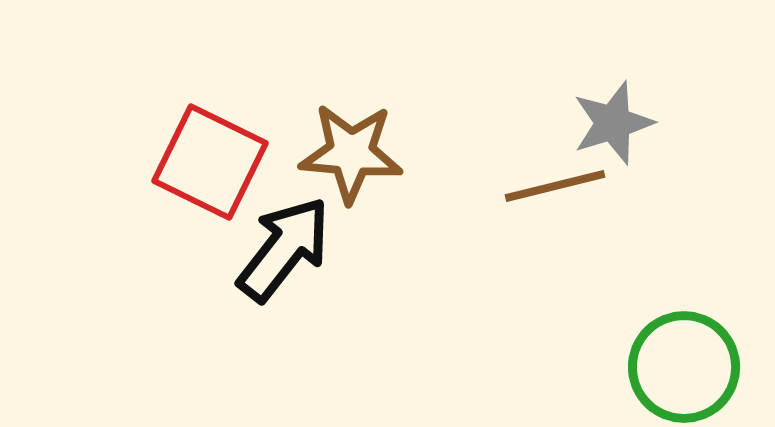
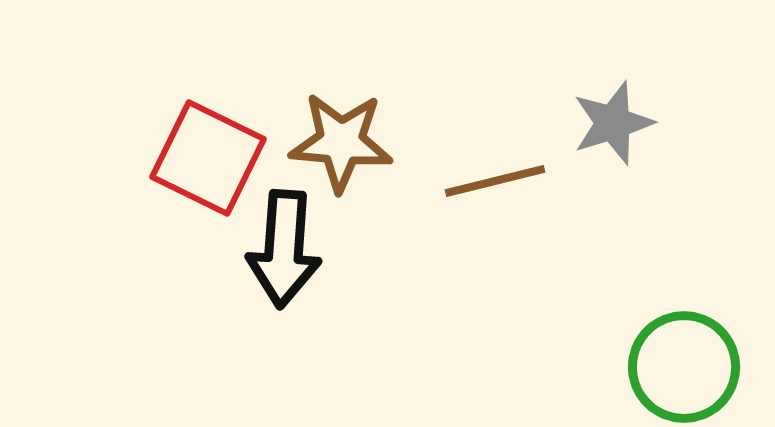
brown star: moved 10 px left, 11 px up
red square: moved 2 px left, 4 px up
brown line: moved 60 px left, 5 px up
black arrow: rotated 146 degrees clockwise
